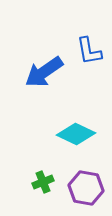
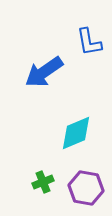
blue L-shape: moved 9 px up
cyan diamond: moved 1 px up; rotated 48 degrees counterclockwise
